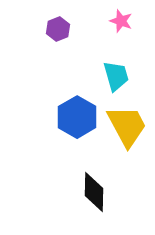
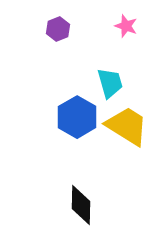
pink star: moved 5 px right, 5 px down
cyan trapezoid: moved 6 px left, 7 px down
yellow trapezoid: rotated 30 degrees counterclockwise
black diamond: moved 13 px left, 13 px down
